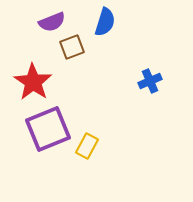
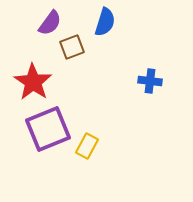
purple semicircle: moved 2 px left, 1 px down; rotated 32 degrees counterclockwise
blue cross: rotated 30 degrees clockwise
